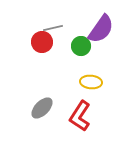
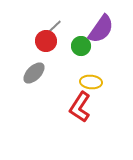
gray line: rotated 30 degrees counterclockwise
red circle: moved 4 px right, 1 px up
gray ellipse: moved 8 px left, 35 px up
red L-shape: moved 9 px up
